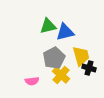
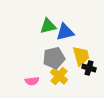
gray pentagon: rotated 15 degrees clockwise
yellow cross: moved 2 px left, 1 px down
